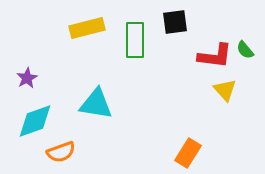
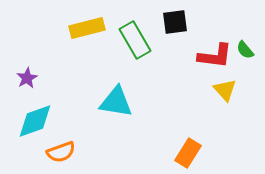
green rectangle: rotated 30 degrees counterclockwise
cyan triangle: moved 20 px right, 2 px up
